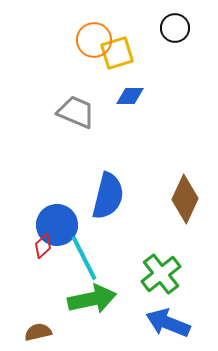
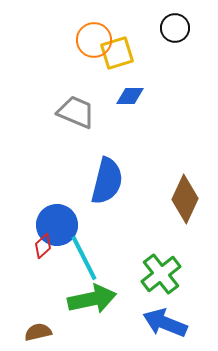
blue semicircle: moved 1 px left, 15 px up
blue arrow: moved 3 px left
